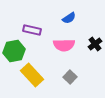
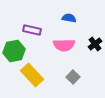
blue semicircle: rotated 136 degrees counterclockwise
gray square: moved 3 px right
